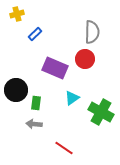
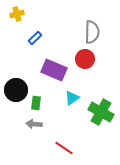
blue rectangle: moved 4 px down
purple rectangle: moved 1 px left, 2 px down
